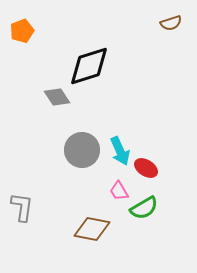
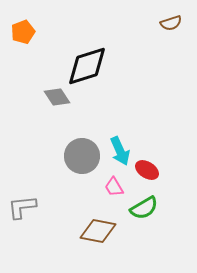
orange pentagon: moved 1 px right, 1 px down
black diamond: moved 2 px left
gray circle: moved 6 px down
red ellipse: moved 1 px right, 2 px down
pink trapezoid: moved 5 px left, 4 px up
gray L-shape: rotated 104 degrees counterclockwise
brown diamond: moved 6 px right, 2 px down
